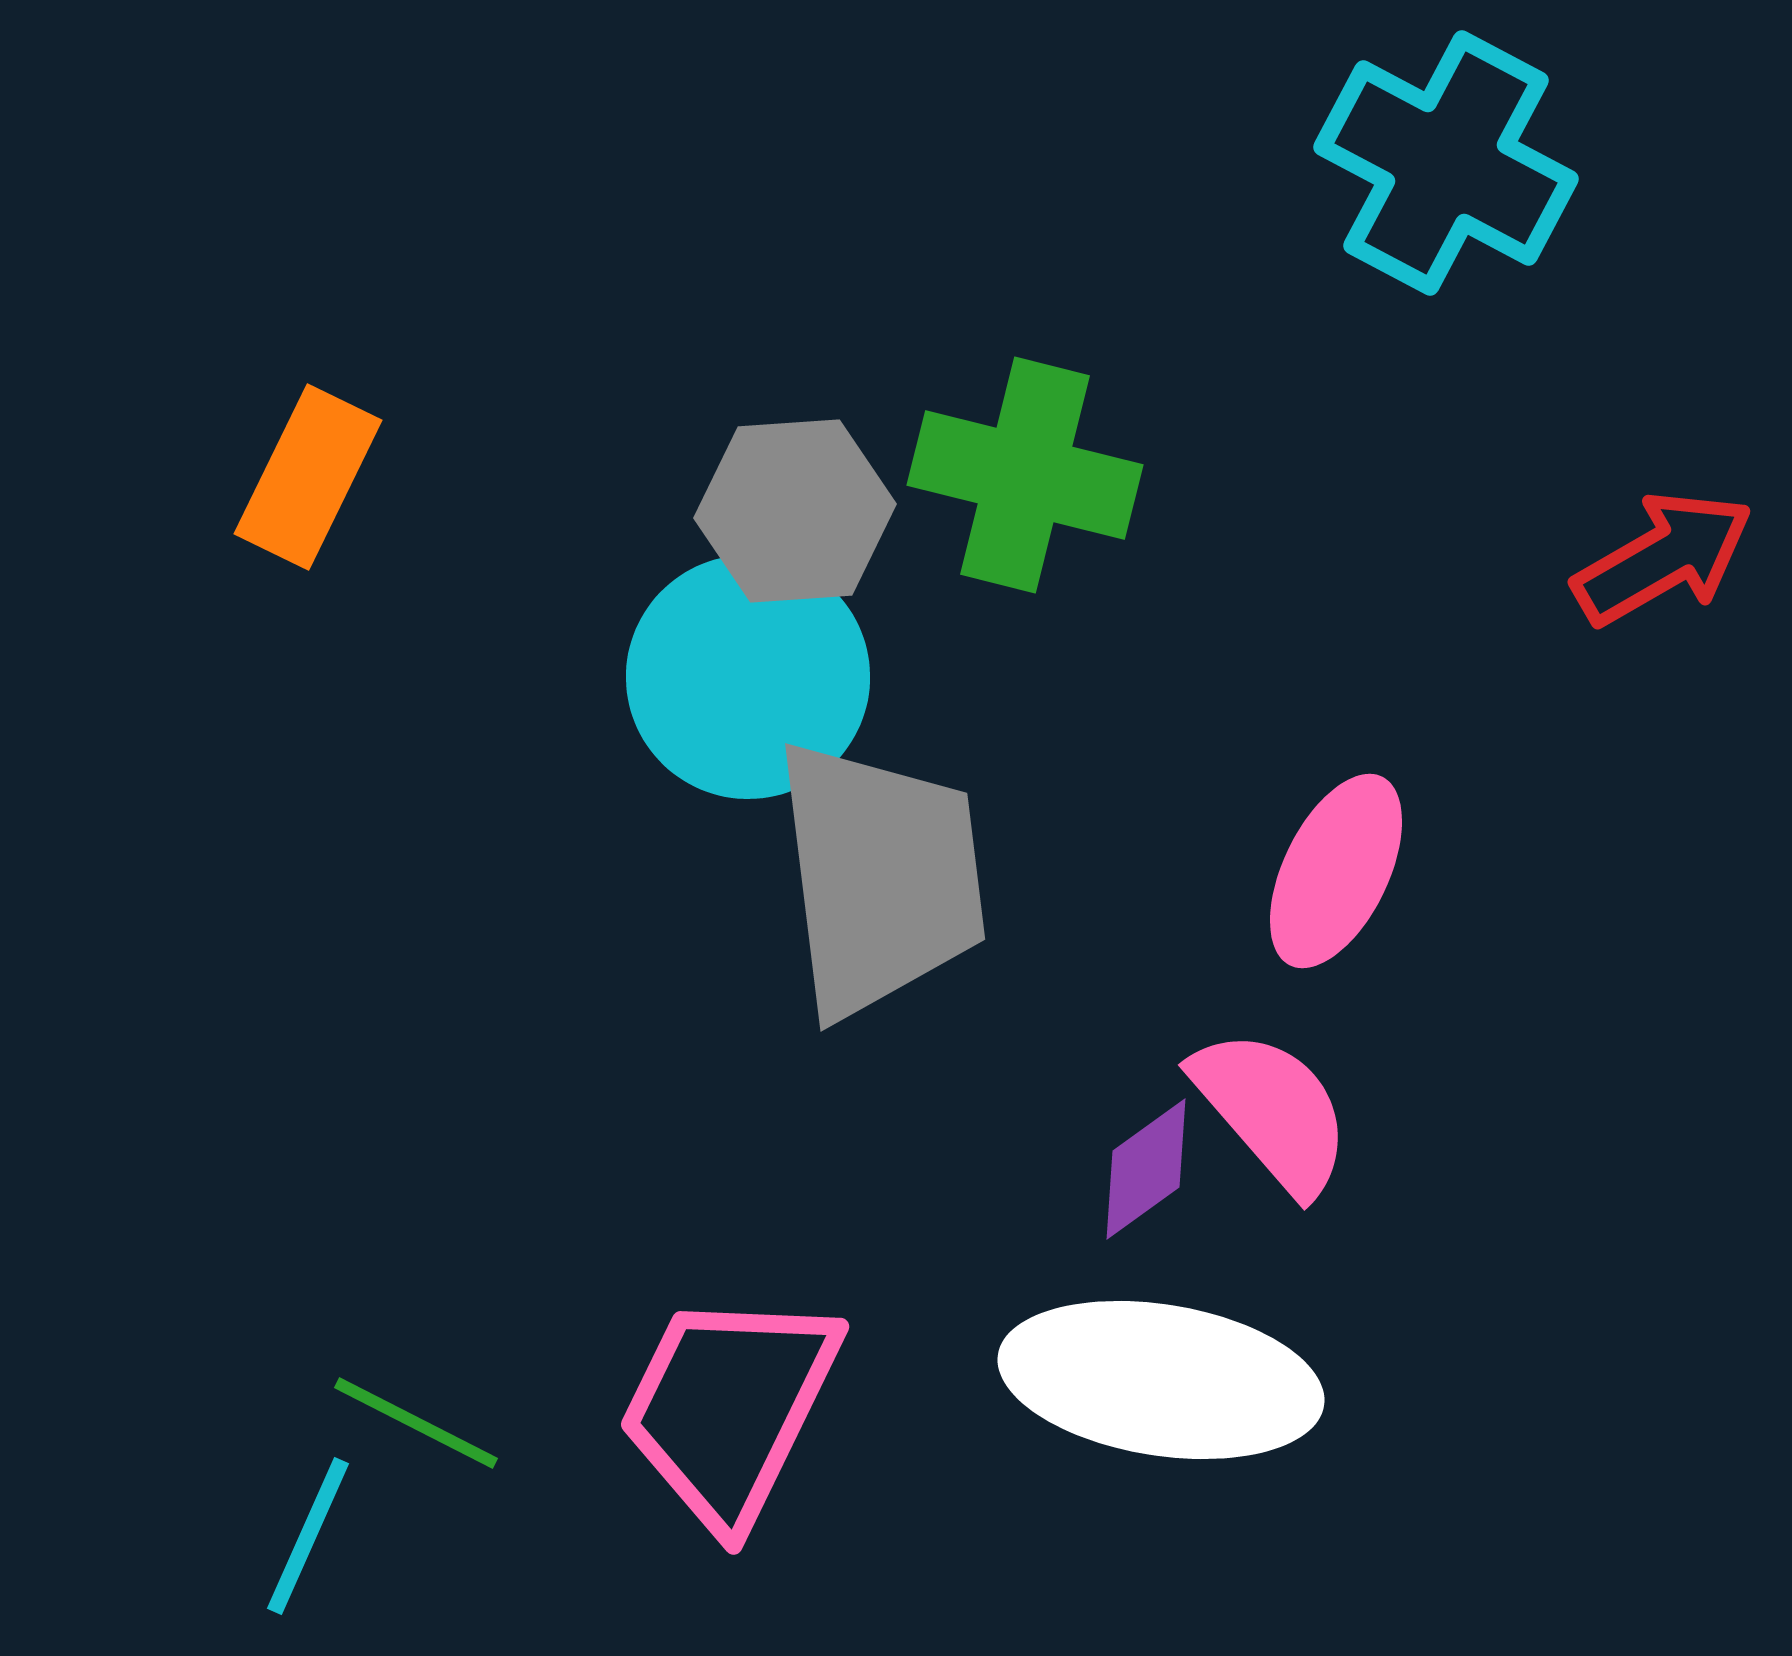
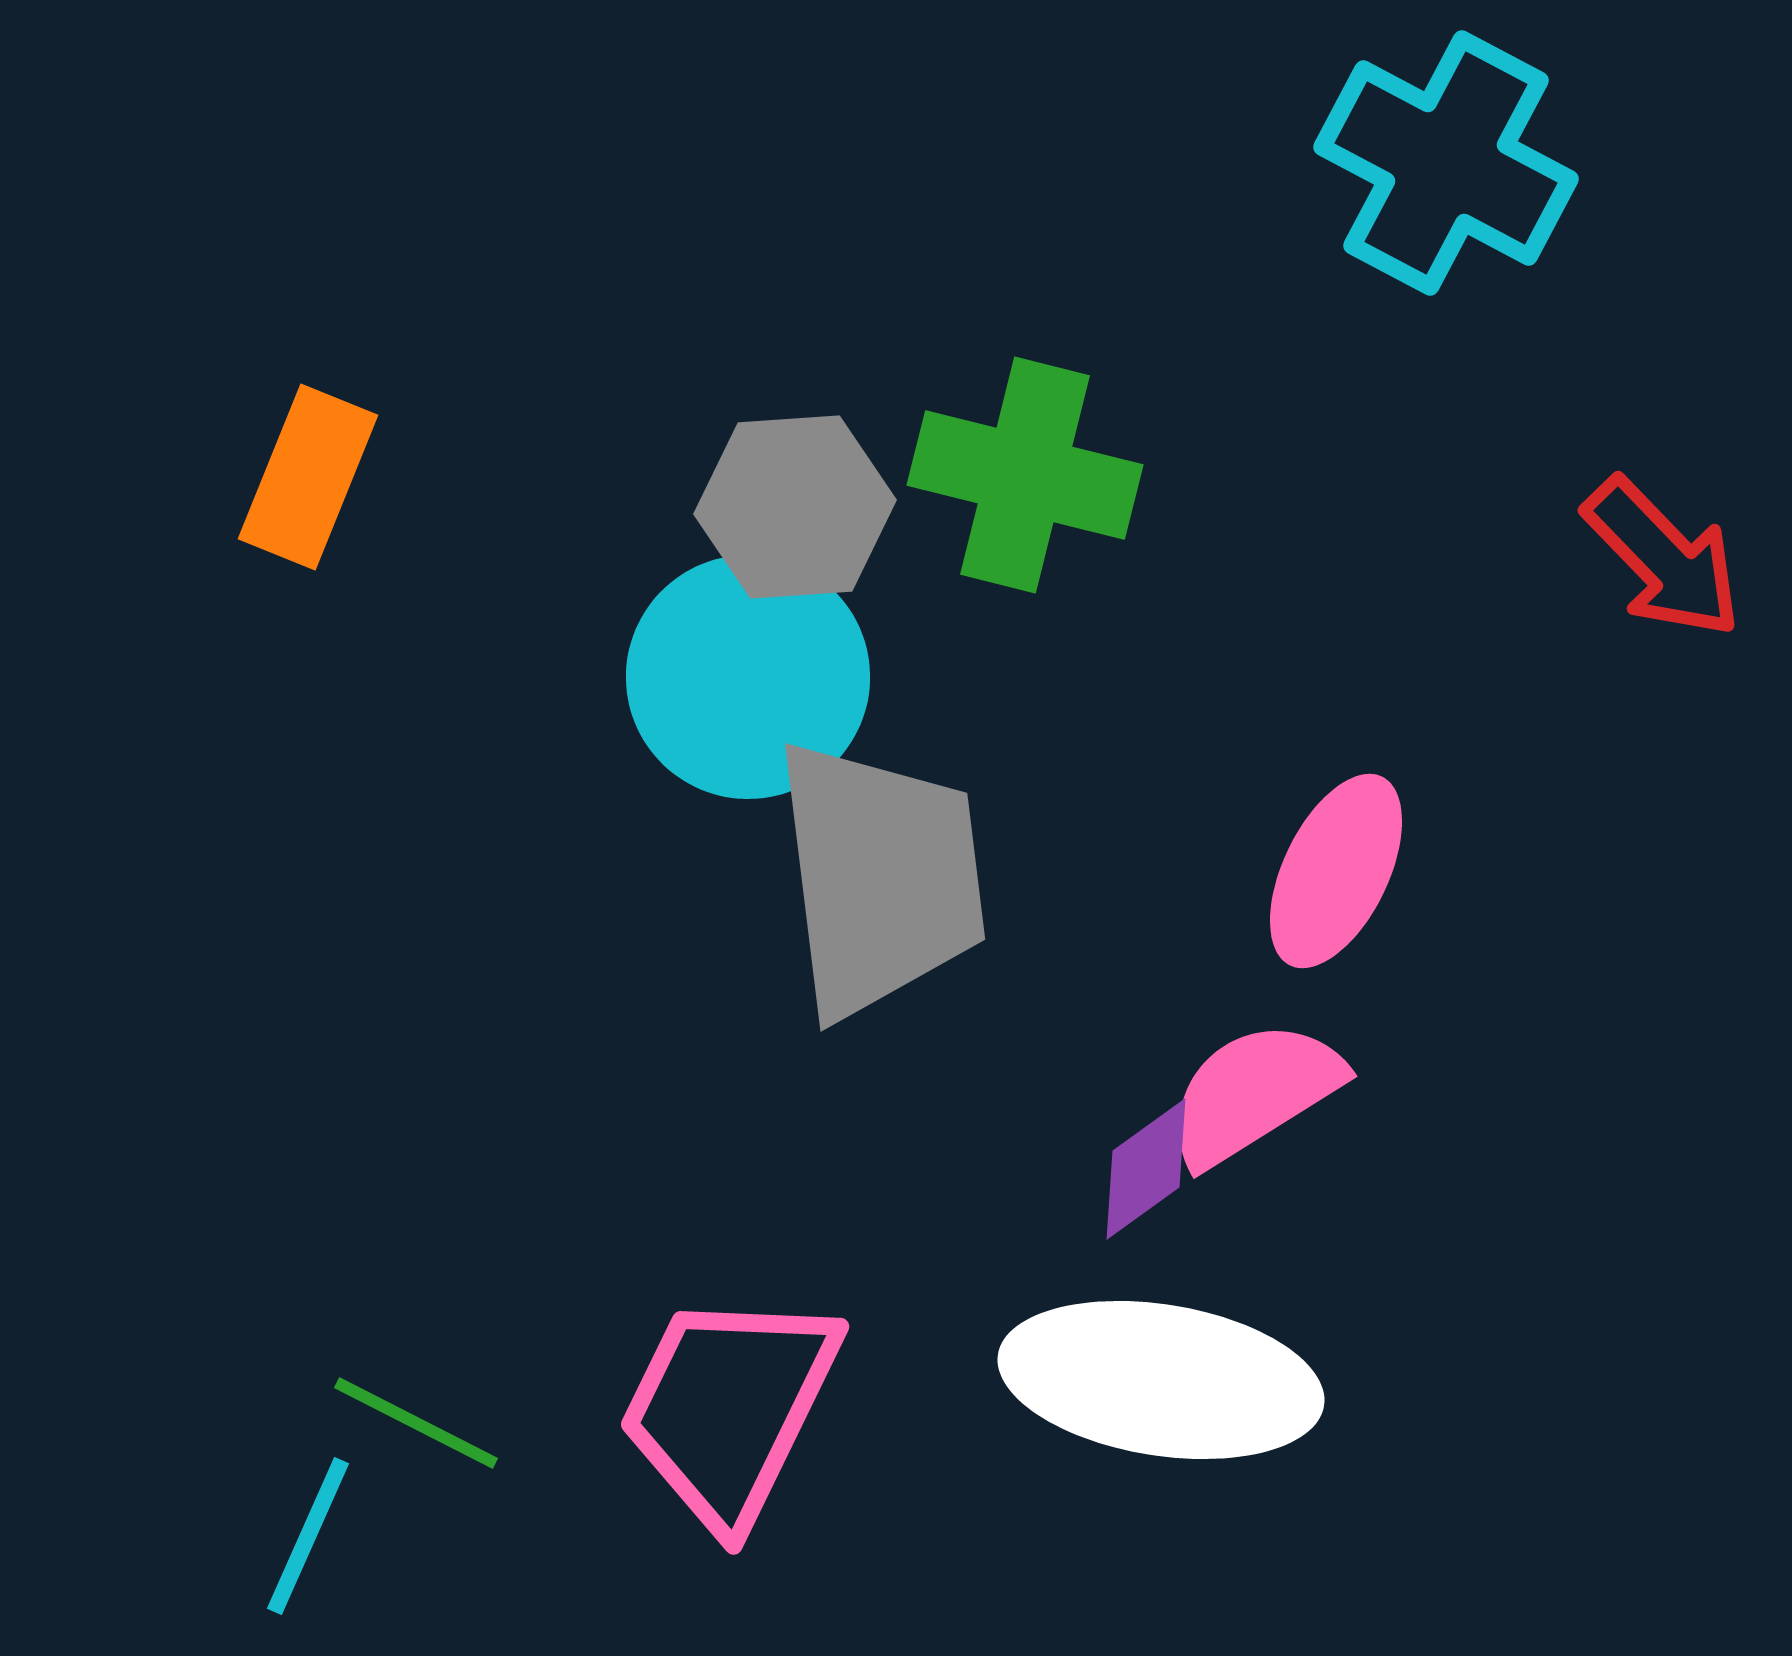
orange rectangle: rotated 4 degrees counterclockwise
gray hexagon: moved 4 px up
red arrow: rotated 76 degrees clockwise
pink semicircle: moved 18 px left, 18 px up; rotated 81 degrees counterclockwise
